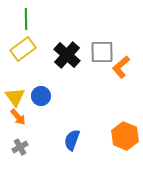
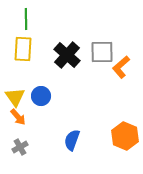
yellow rectangle: rotated 50 degrees counterclockwise
